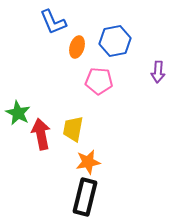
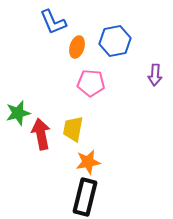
purple arrow: moved 3 px left, 3 px down
pink pentagon: moved 8 px left, 2 px down
green star: rotated 30 degrees clockwise
